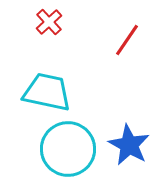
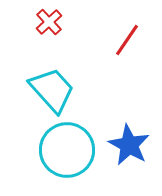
cyan trapezoid: moved 5 px right, 2 px up; rotated 36 degrees clockwise
cyan circle: moved 1 px left, 1 px down
